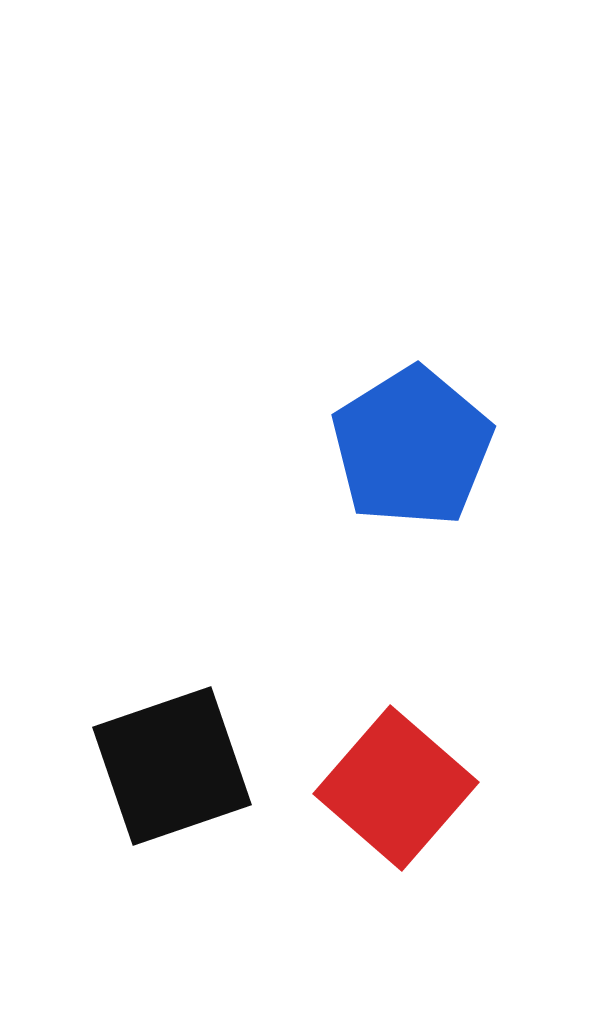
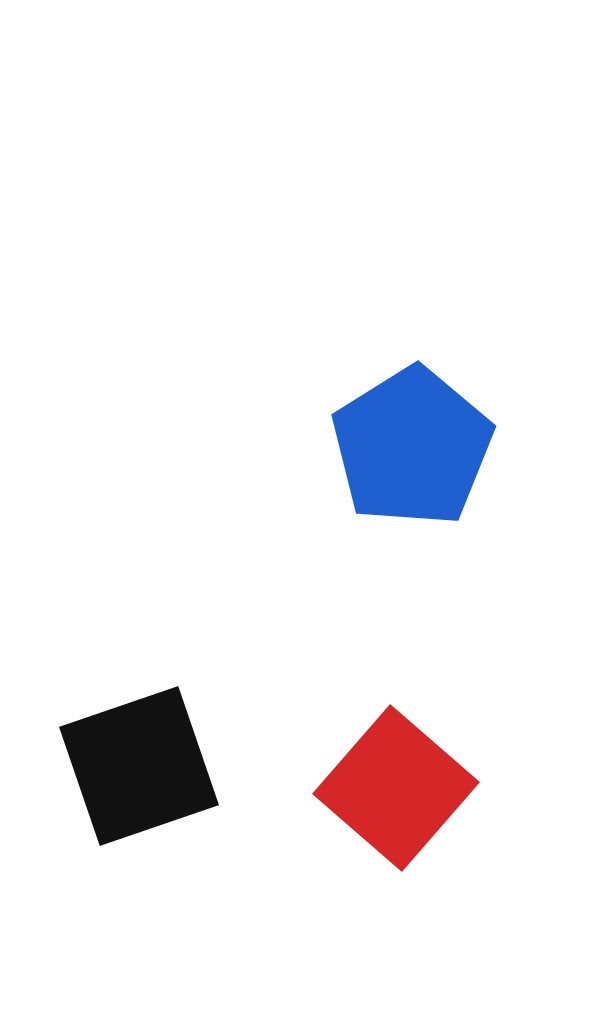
black square: moved 33 px left
